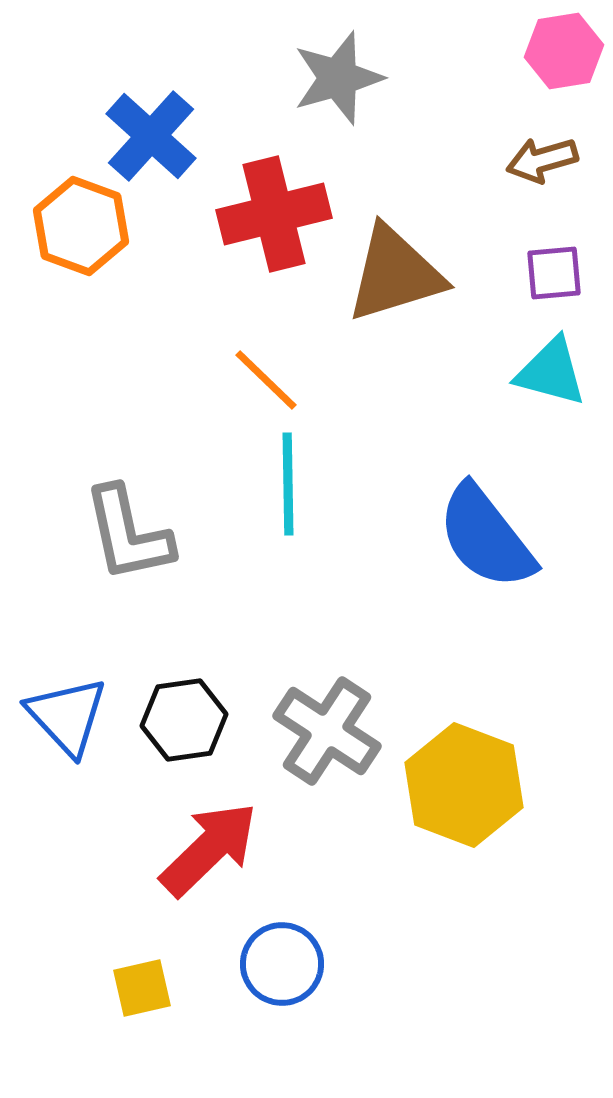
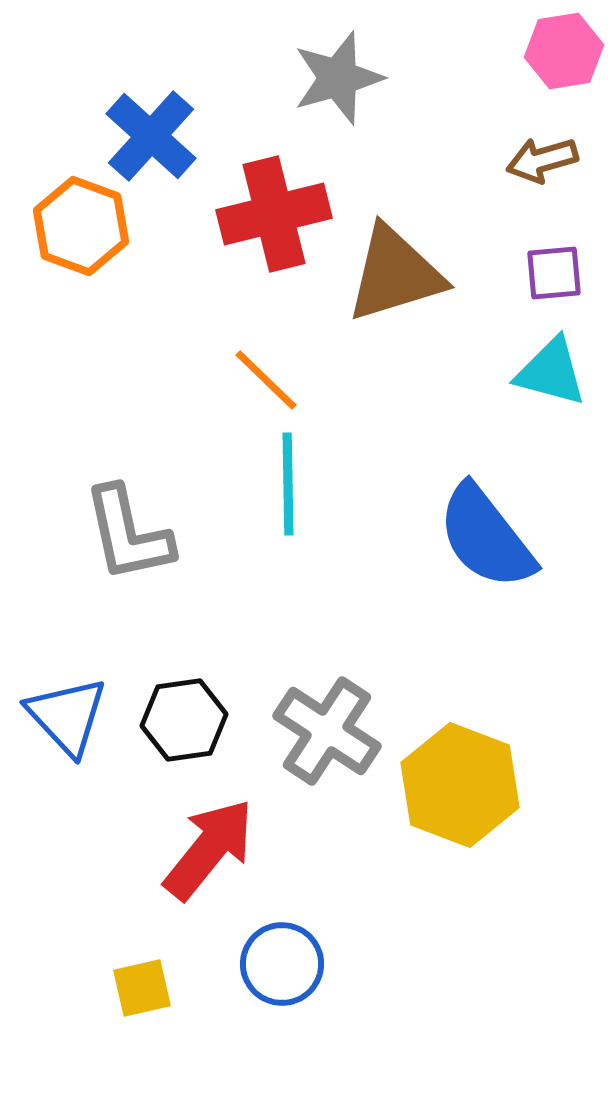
yellow hexagon: moved 4 px left
red arrow: rotated 7 degrees counterclockwise
